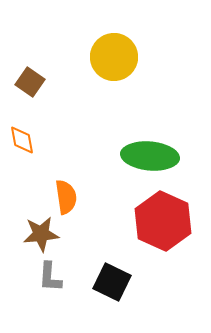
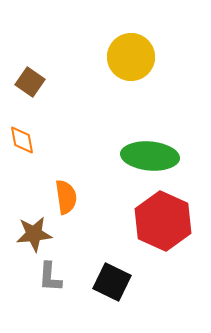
yellow circle: moved 17 px right
brown star: moved 7 px left
